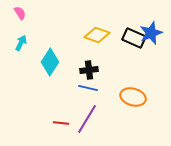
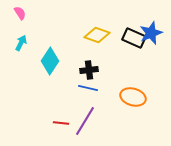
cyan diamond: moved 1 px up
purple line: moved 2 px left, 2 px down
